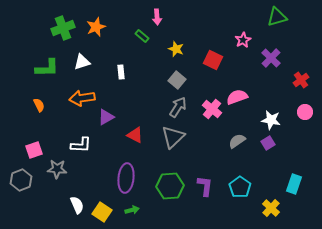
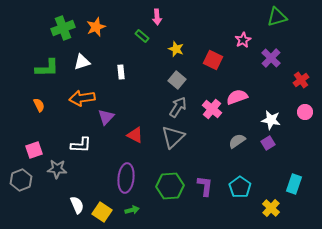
purple triangle: rotated 18 degrees counterclockwise
